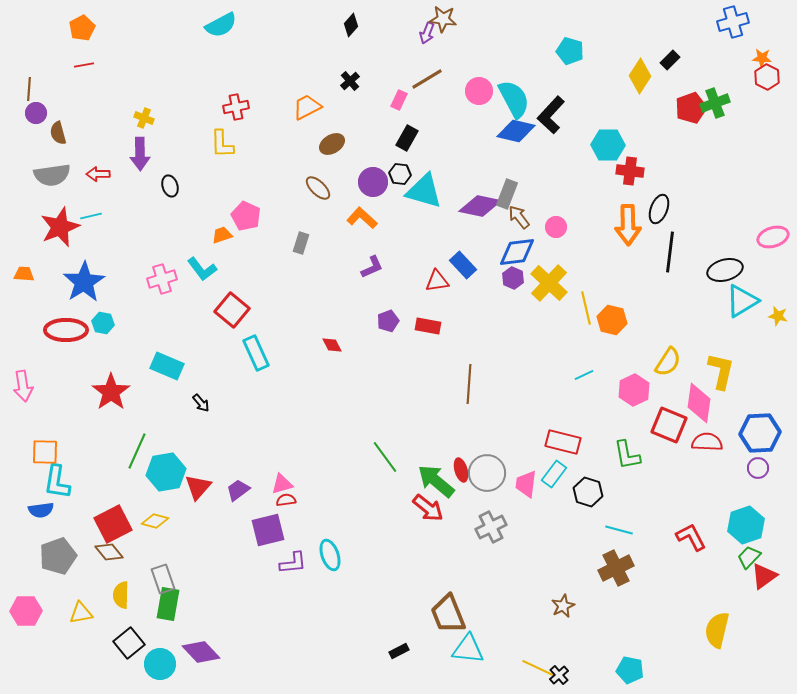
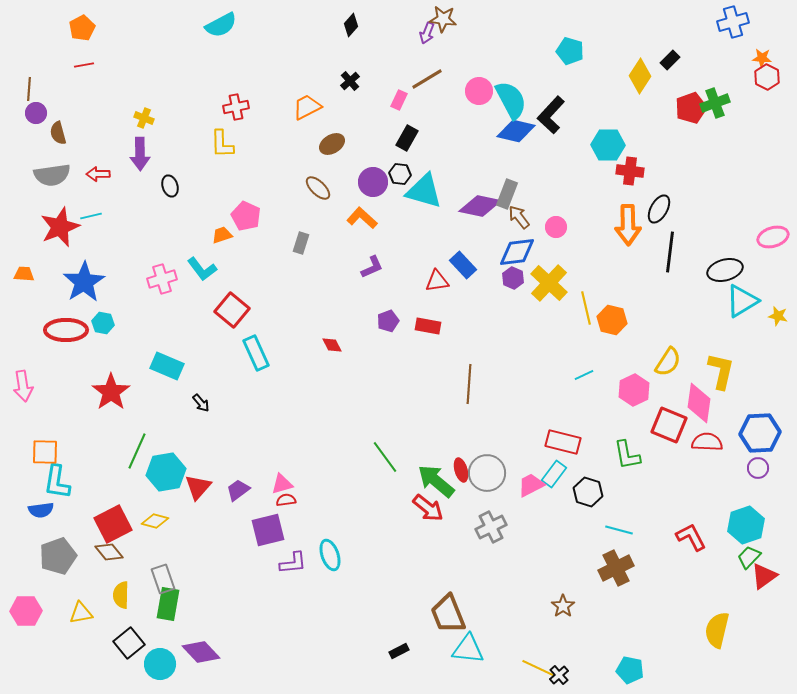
cyan semicircle at (514, 99): moved 3 px left, 1 px down
black ellipse at (659, 209): rotated 8 degrees clockwise
pink trapezoid at (526, 484): moved 5 px right, 1 px down; rotated 56 degrees clockwise
brown star at (563, 606): rotated 10 degrees counterclockwise
